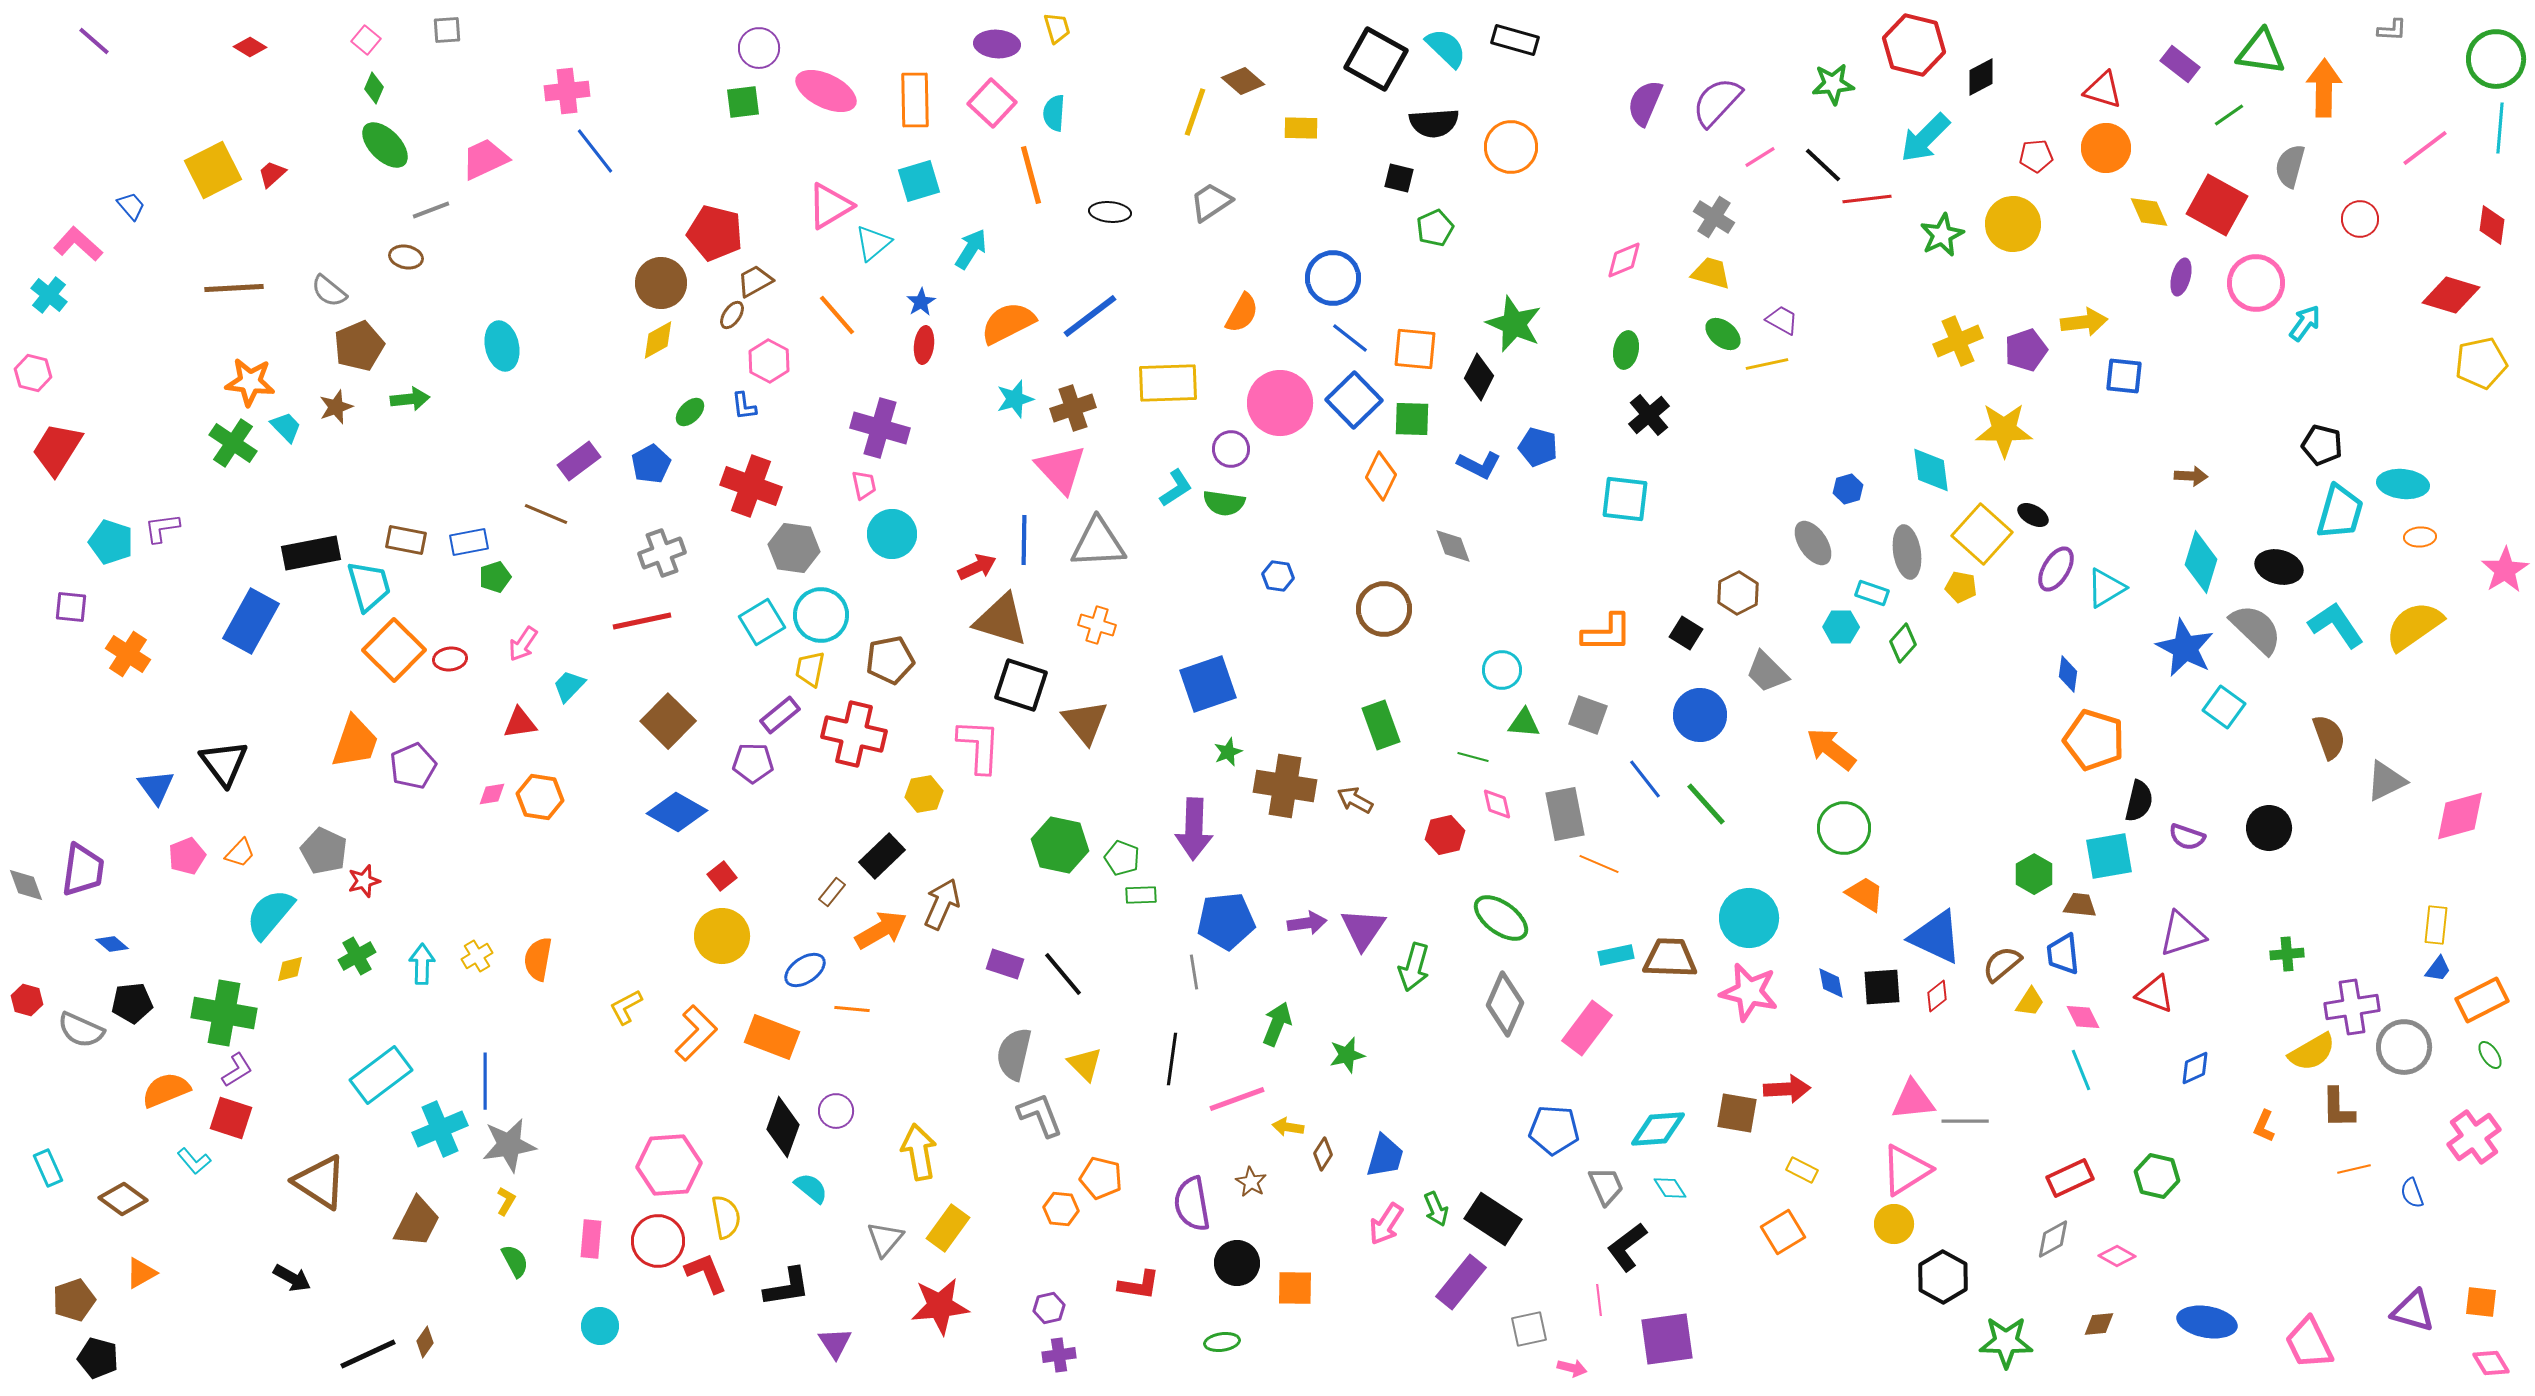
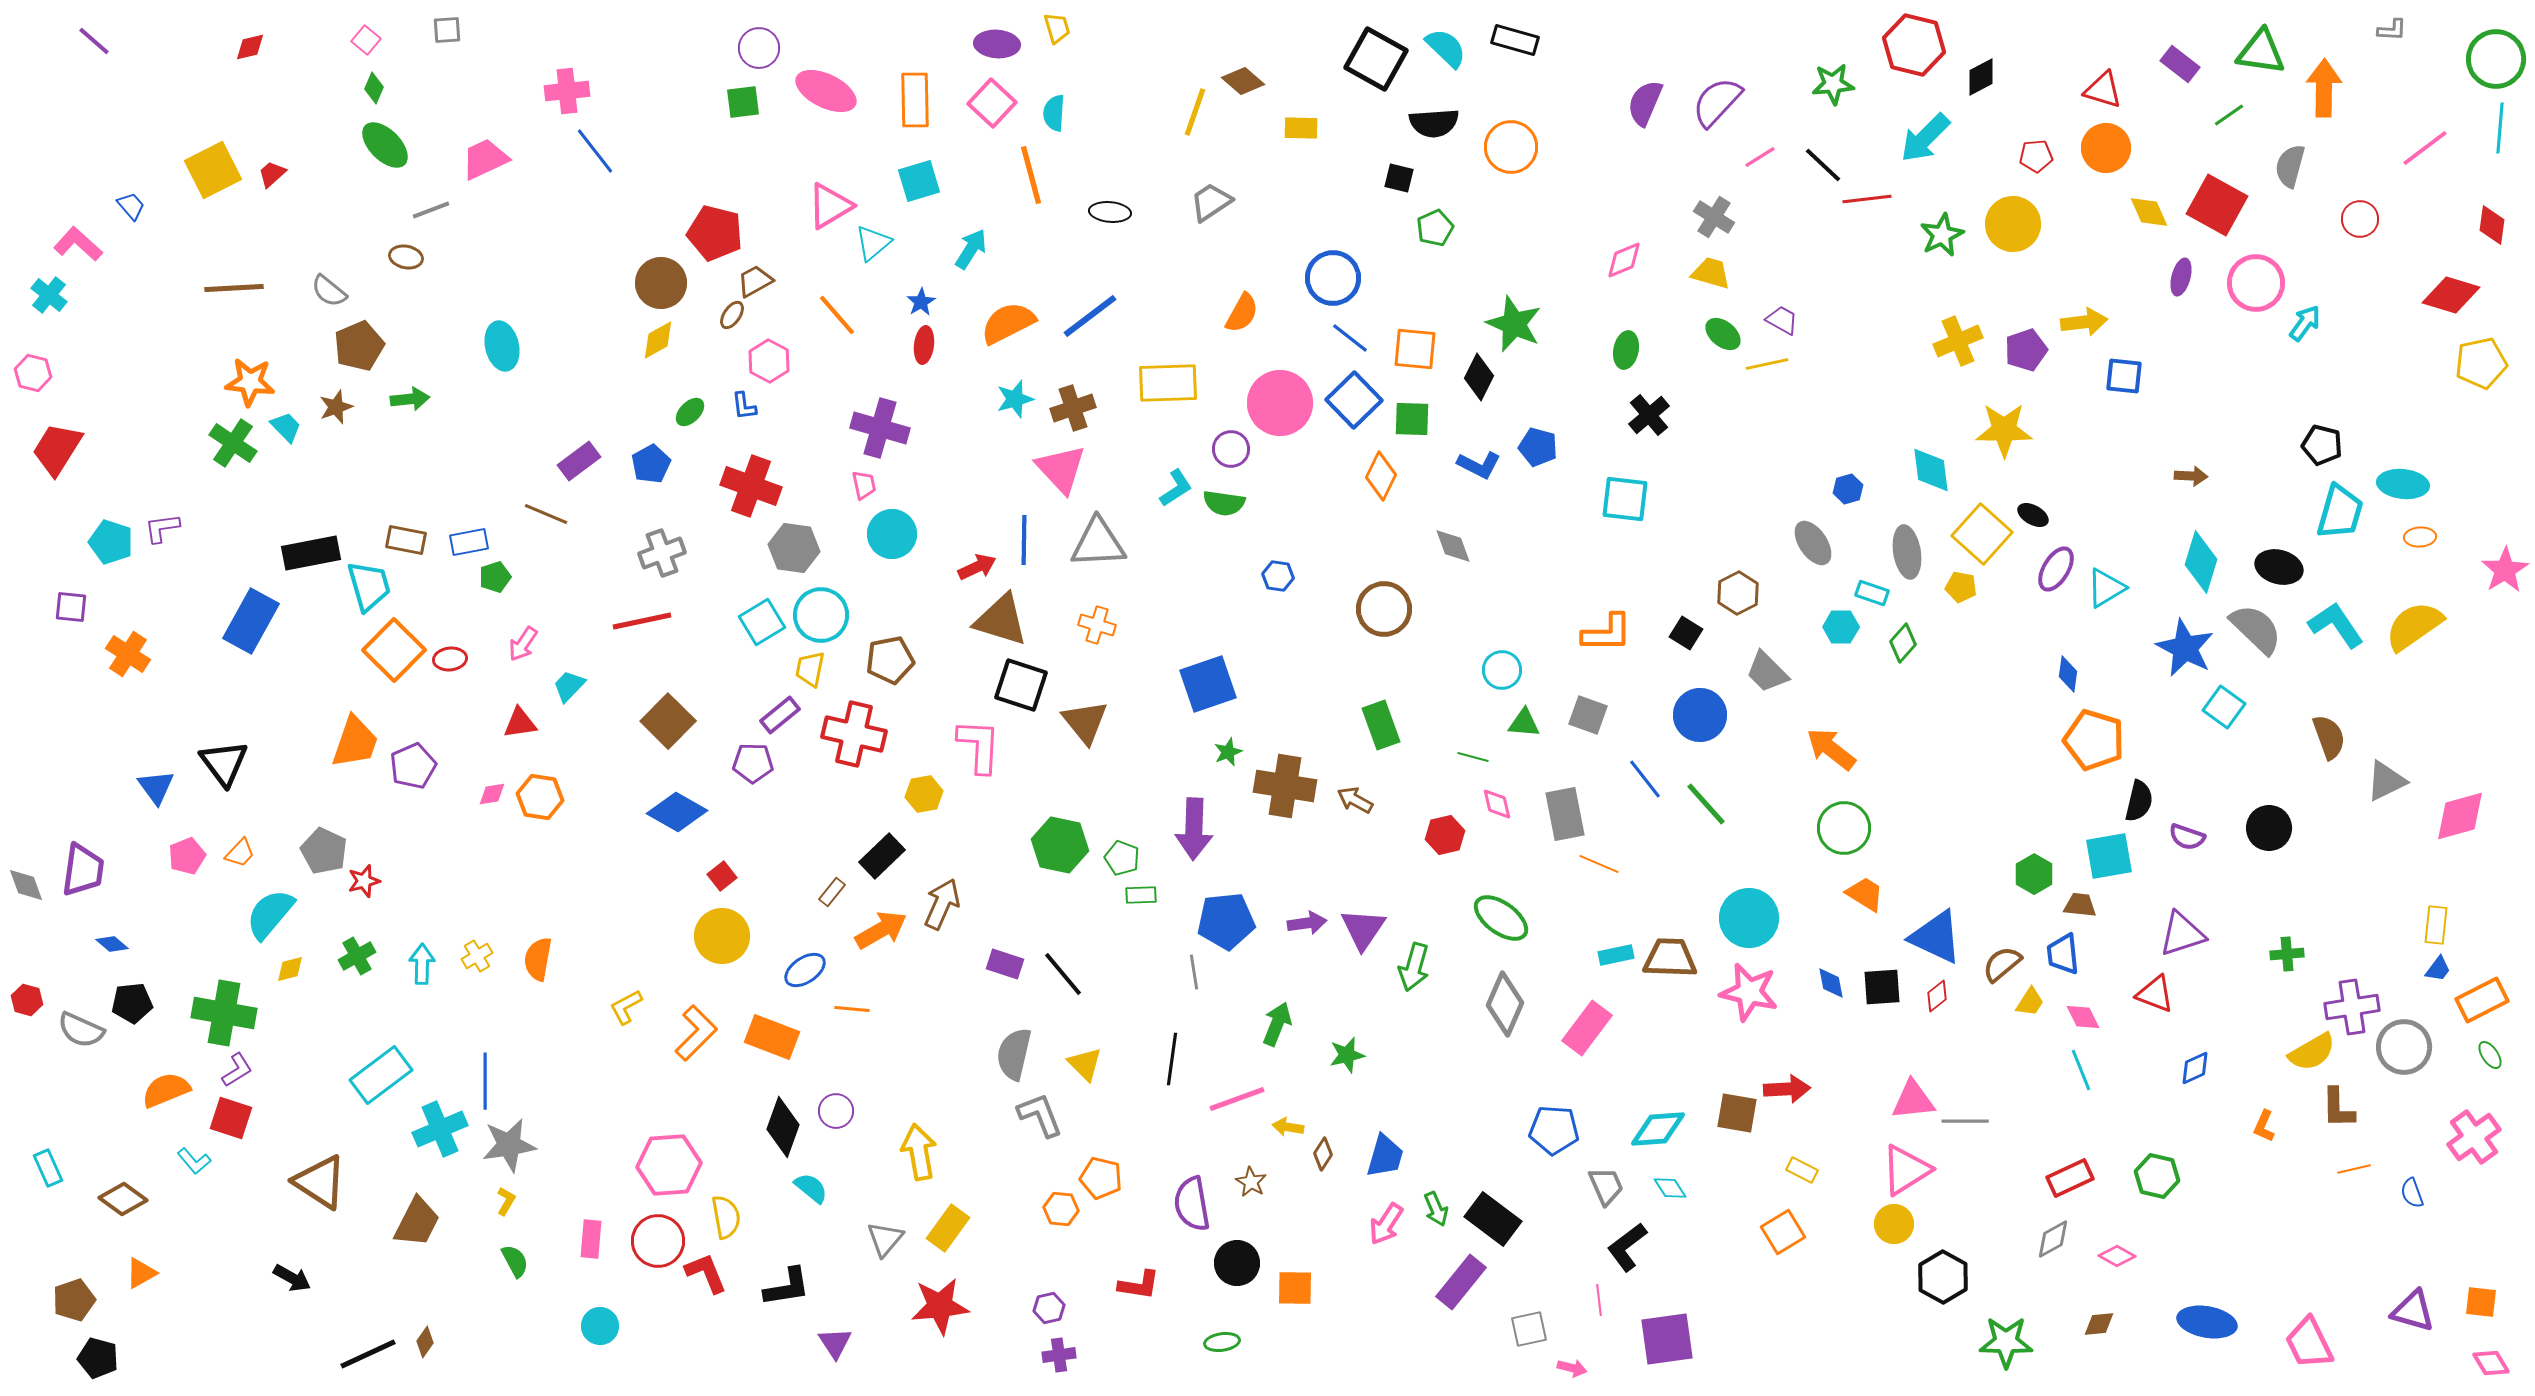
red diamond at (250, 47): rotated 44 degrees counterclockwise
black rectangle at (1493, 1219): rotated 4 degrees clockwise
